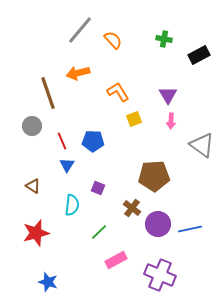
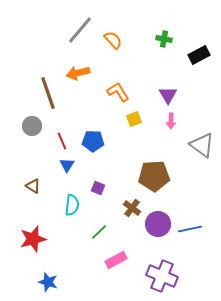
red star: moved 3 px left, 6 px down
purple cross: moved 2 px right, 1 px down
